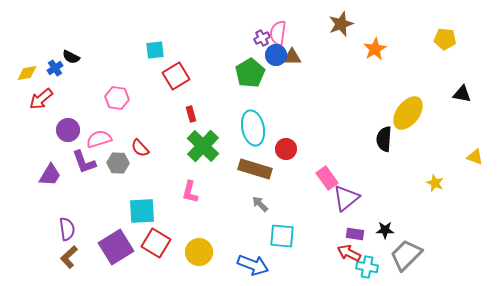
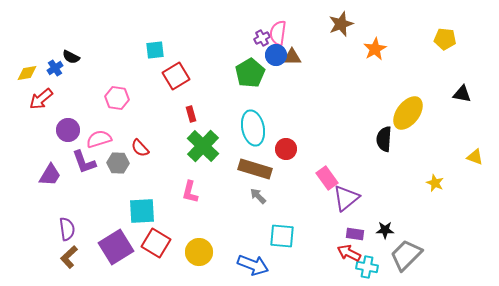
gray arrow at (260, 204): moved 2 px left, 8 px up
